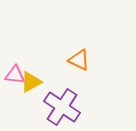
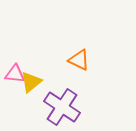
pink triangle: moved 1 px up
yellow triangle: rotated 10 degrees counterclockwise
